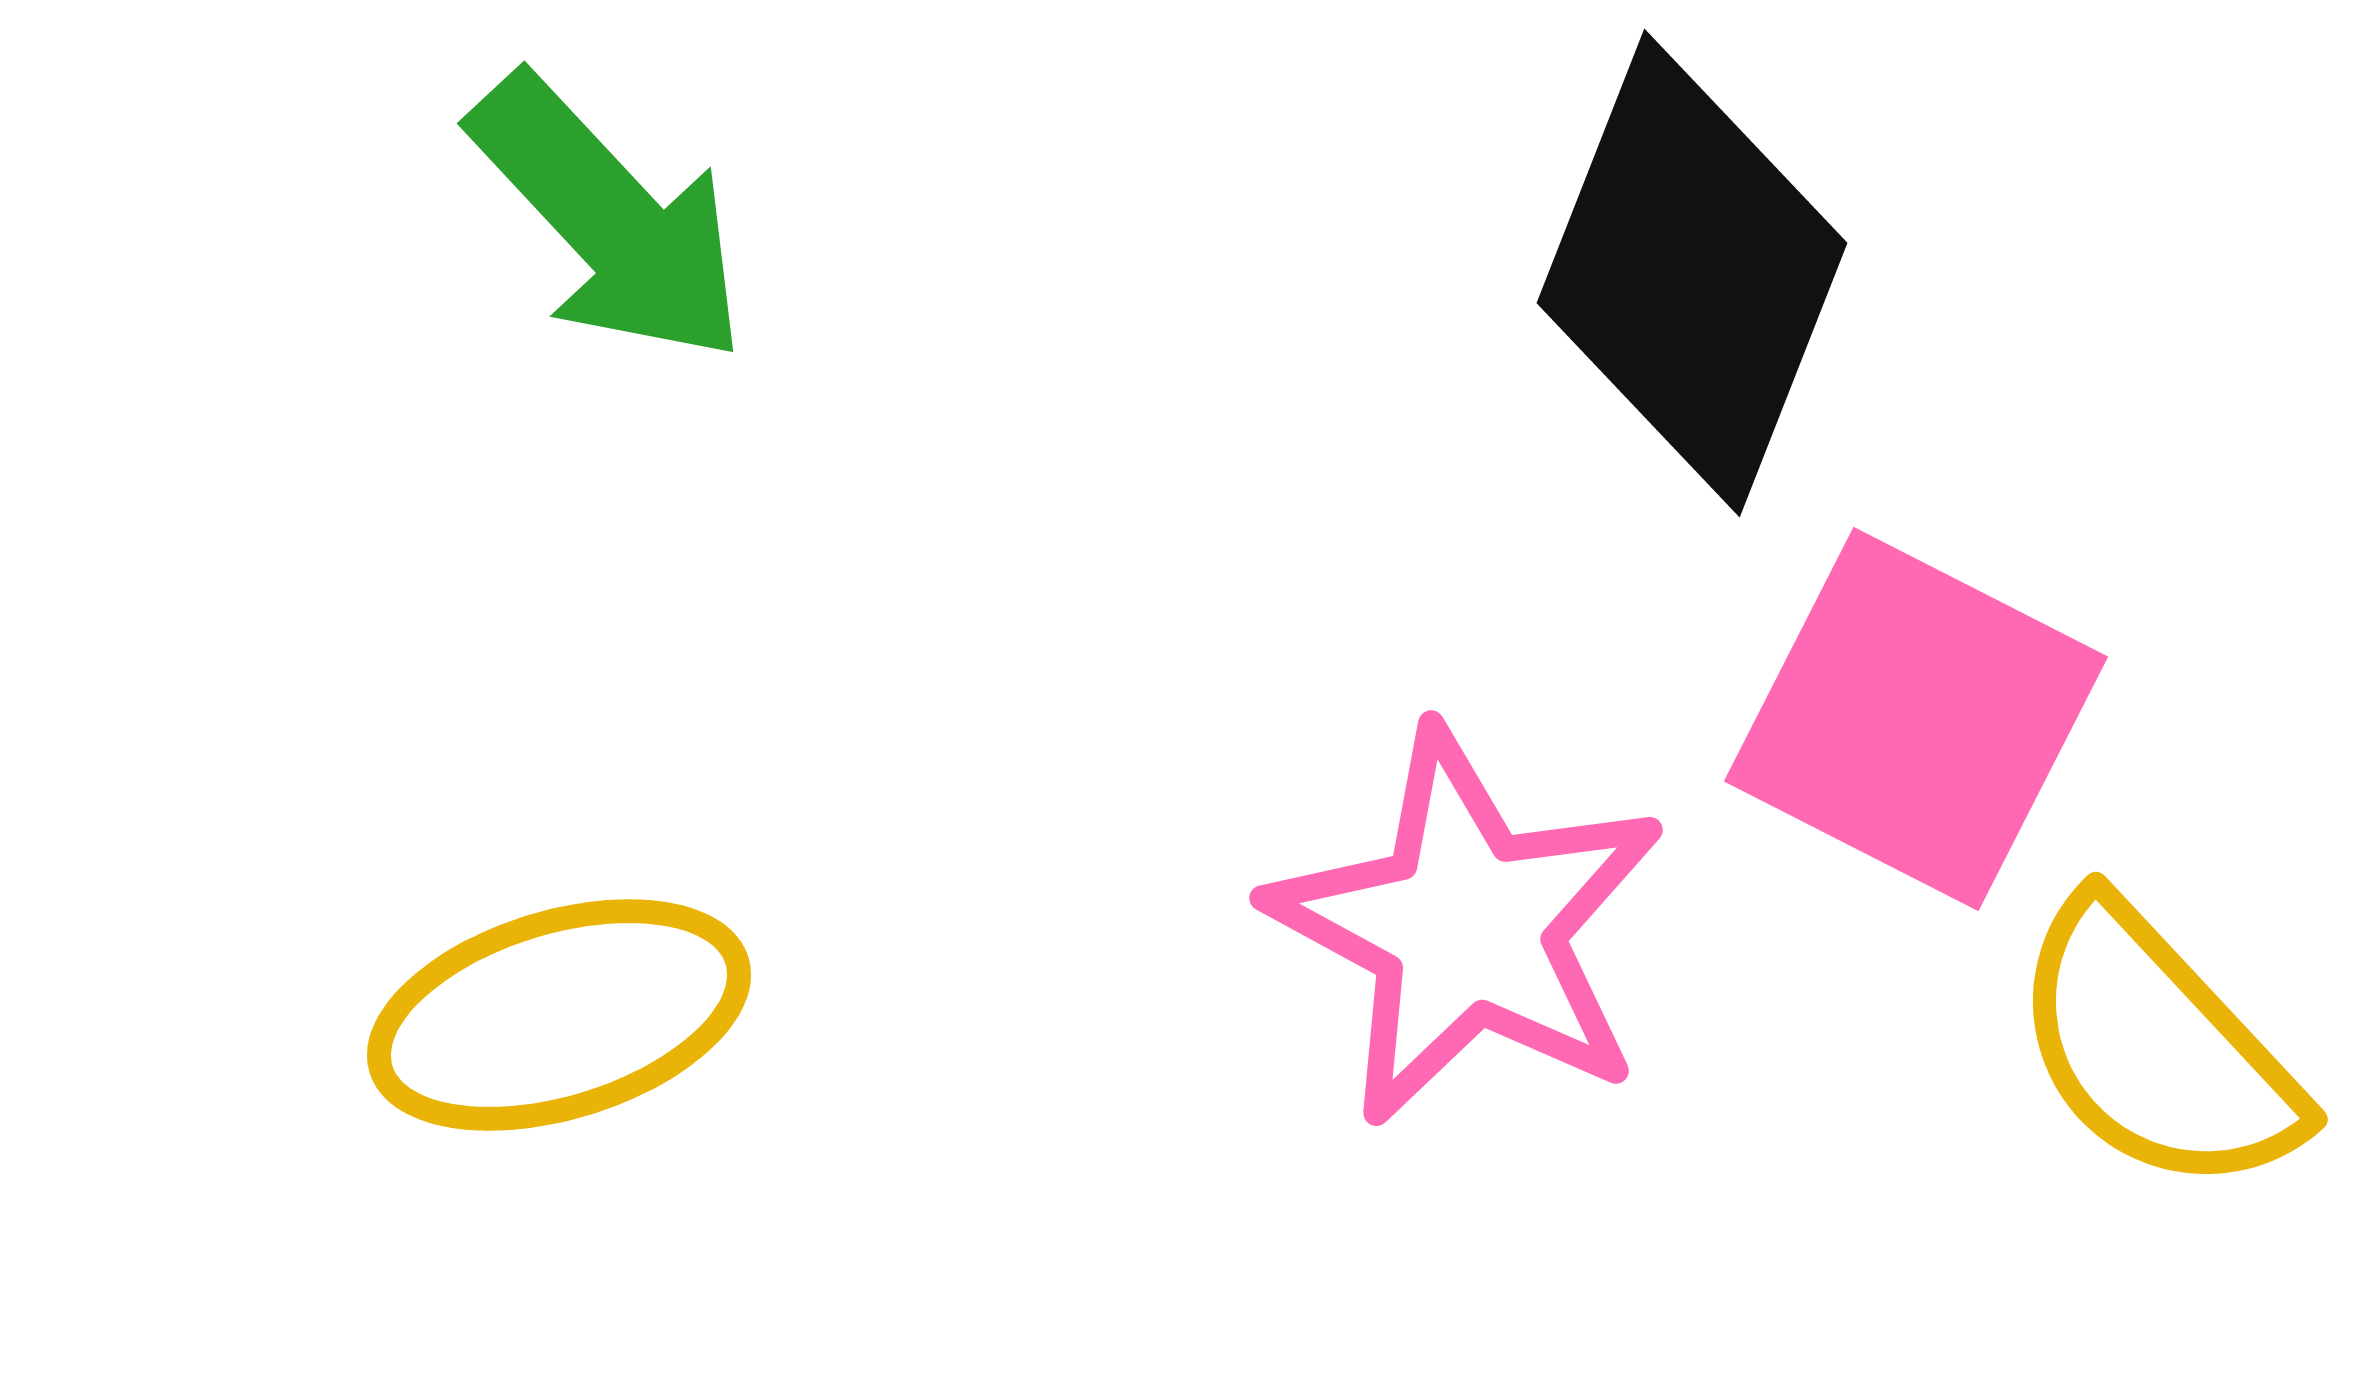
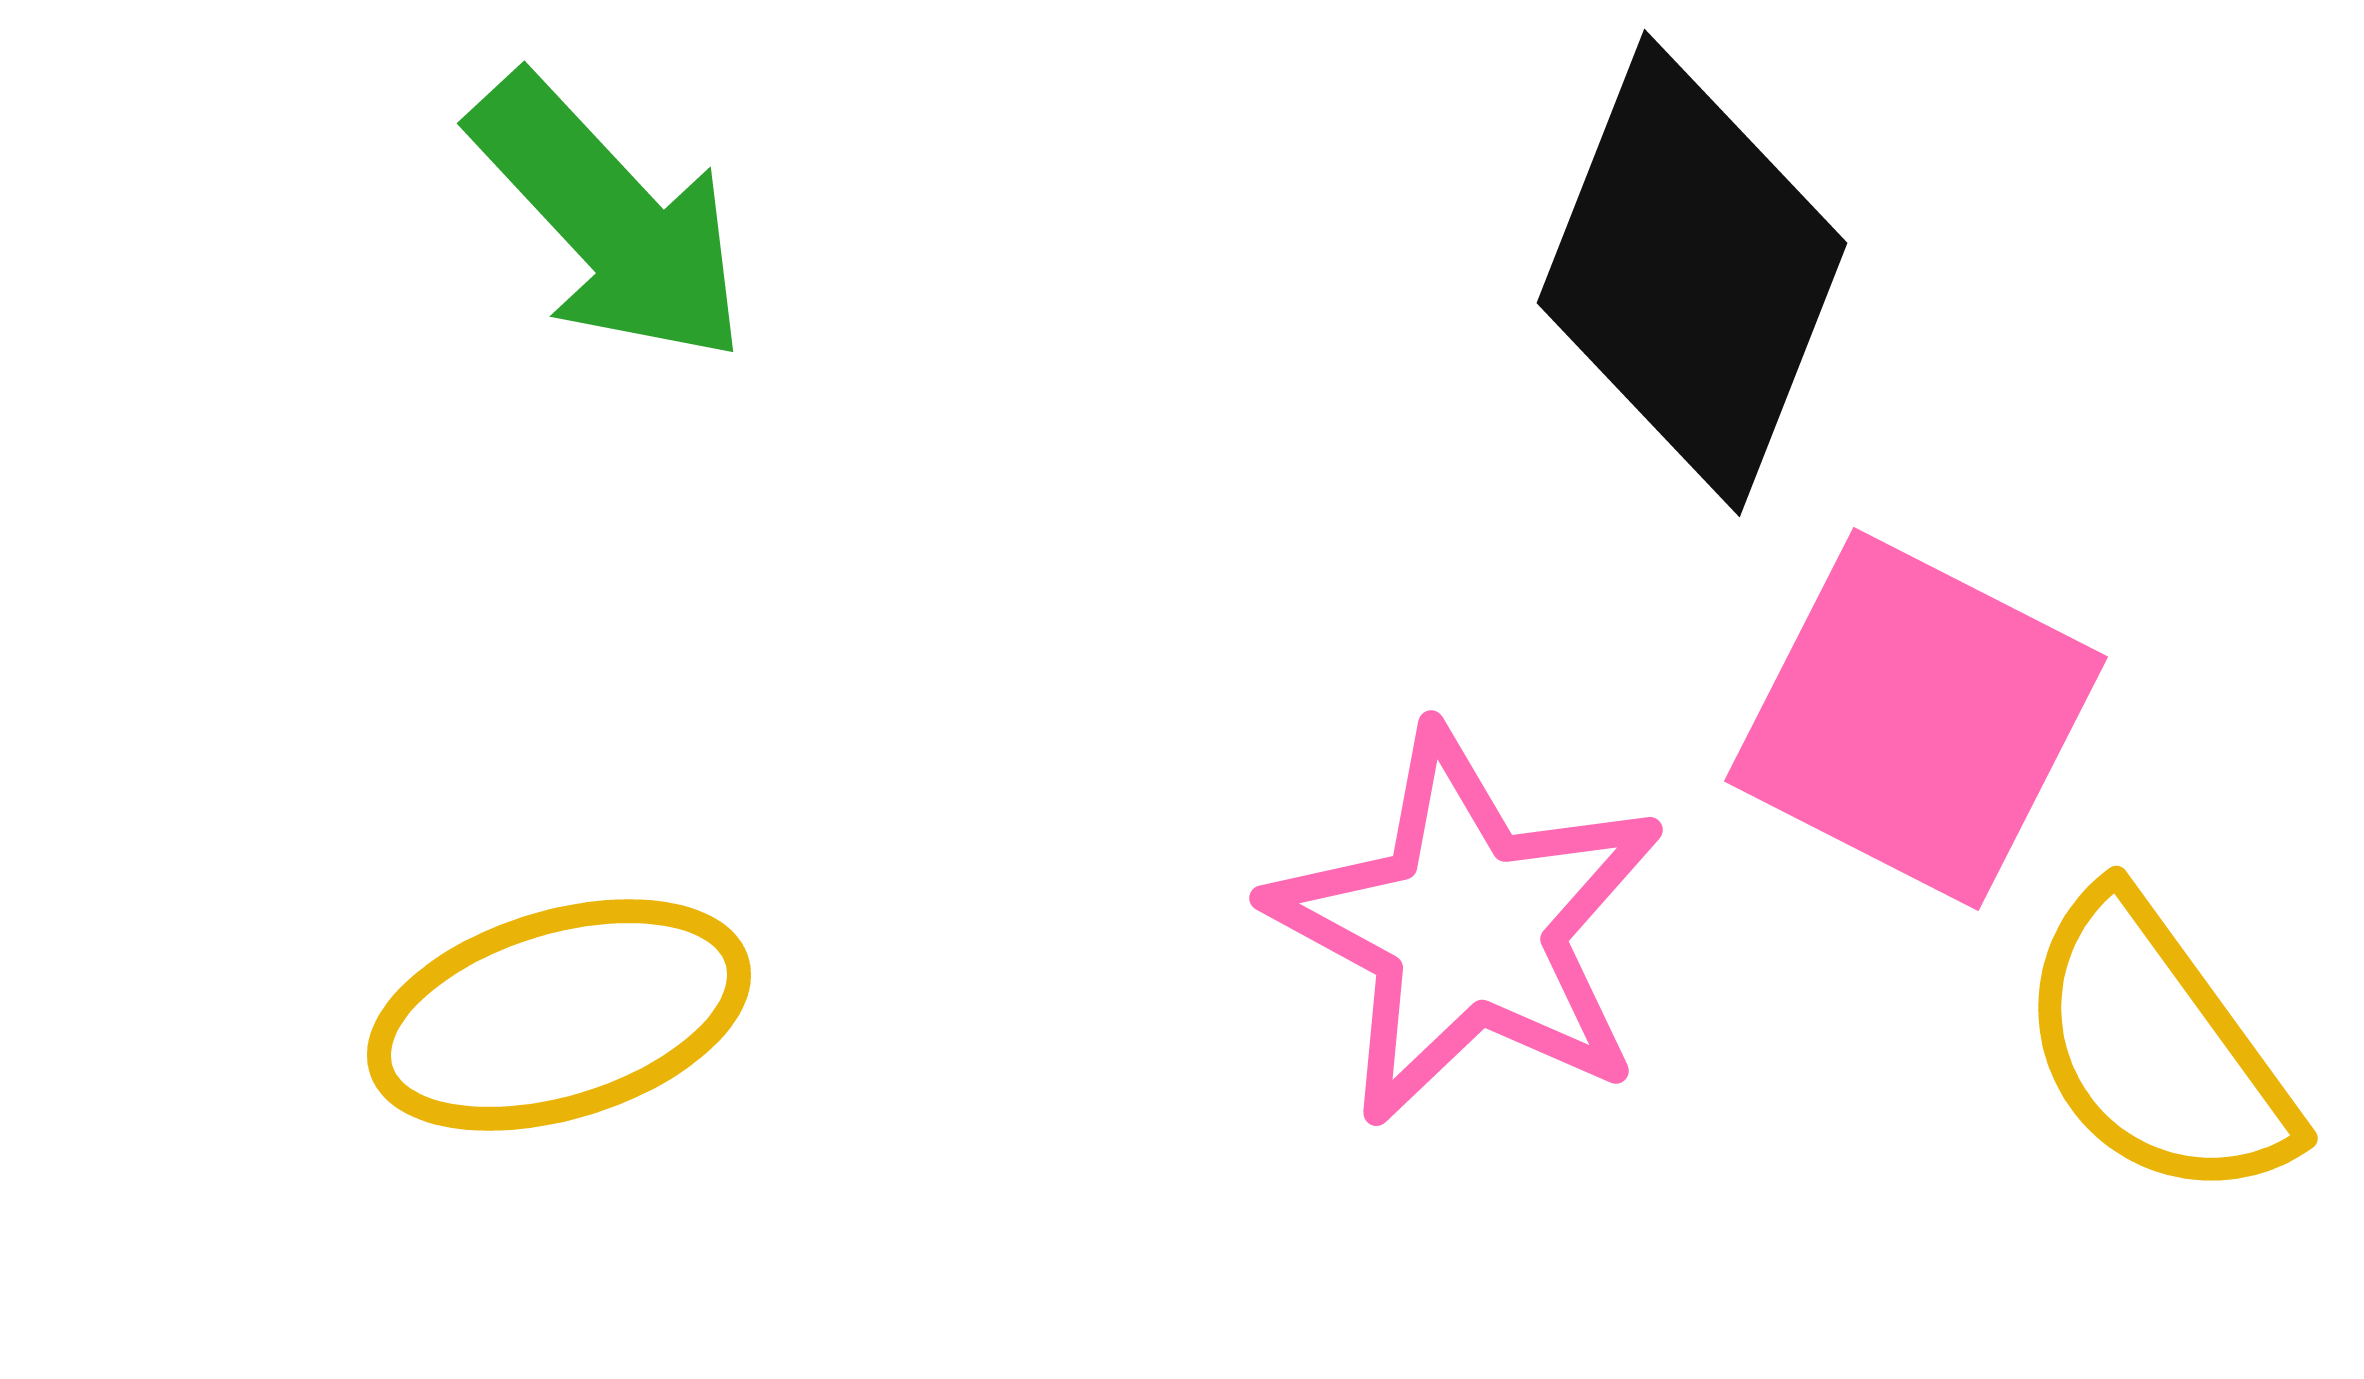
yellow semicircle: rotated 7 degrees clockwise
